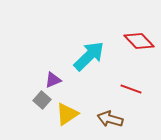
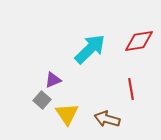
red diamond: rotated 56 degrees counterclockwise
cyan arrow: moved 1 px right, 7 px up
red line: rotated 60 degrees clockwise
yellow triangle: rotated 30 degrees counterclockwise
brown arrow: moved 3 px left
